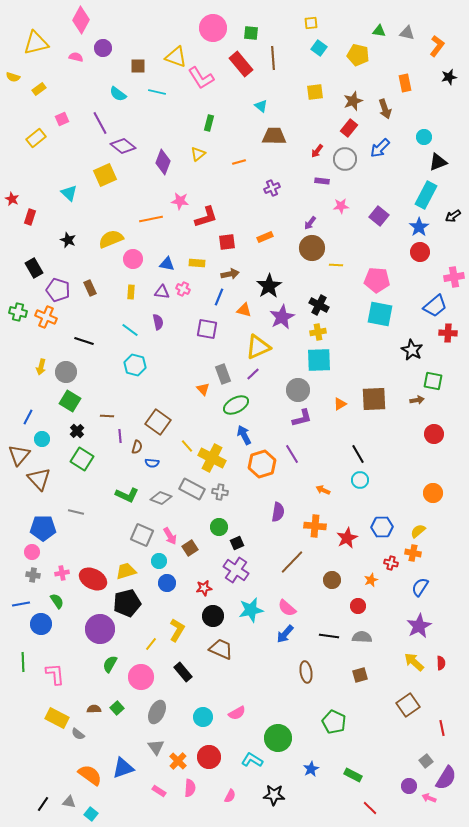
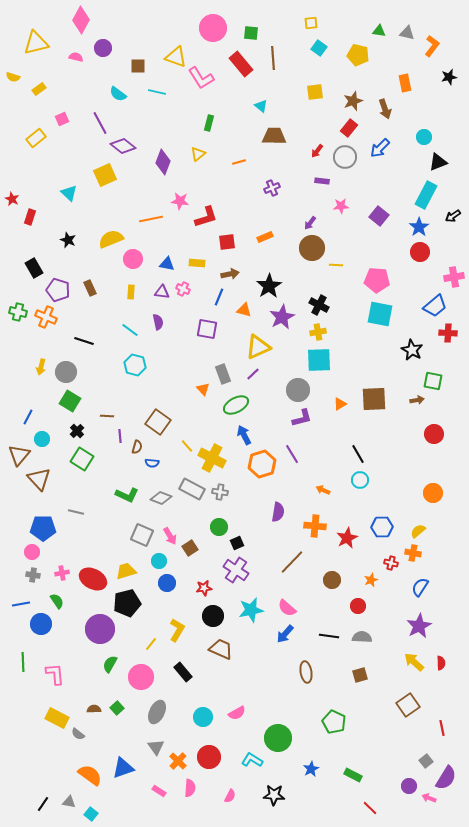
orange L-shape at (437, 46): moved 5 px left
gray circle at (345, 159): moved 2 px up
